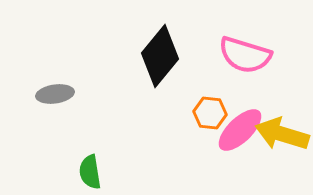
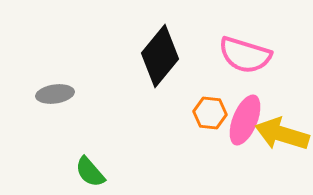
pink ellipse: moved 5 px right, 10 px up; rotated 24 degrees counterclockwise
green semicircle: rotated 32 degrees counterclockwise
